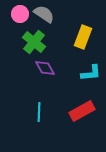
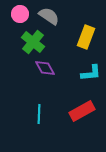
gray semicircle: moved 5 px right, 2 px down
yellow rectangle: moved 3 px right
green cross: moved 1 px left
cyan line: moved 2 px down
